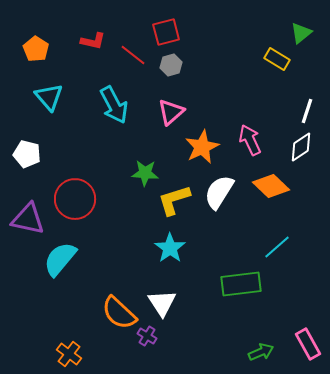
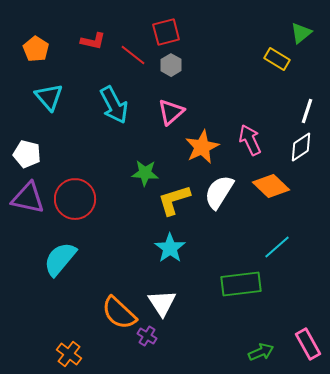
gray hexagon: rotated 15 degrees counterclockwise
purple triangle: moved 21 px up
